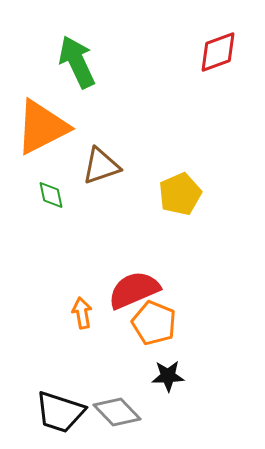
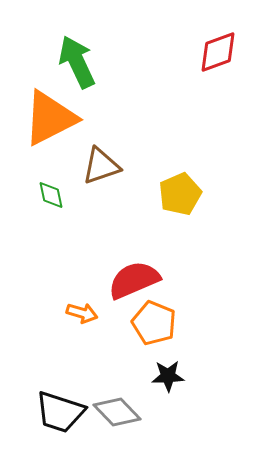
orange triangle: moved 8 px right, 9 px up
red semicircle: moved 10 px up
orange arrow: rotated 116 degrees clockwise
